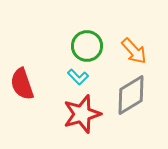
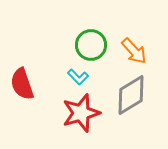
green circle: moved 4 px right, 1 px up
red star: moved 1 px left, 1 px up
